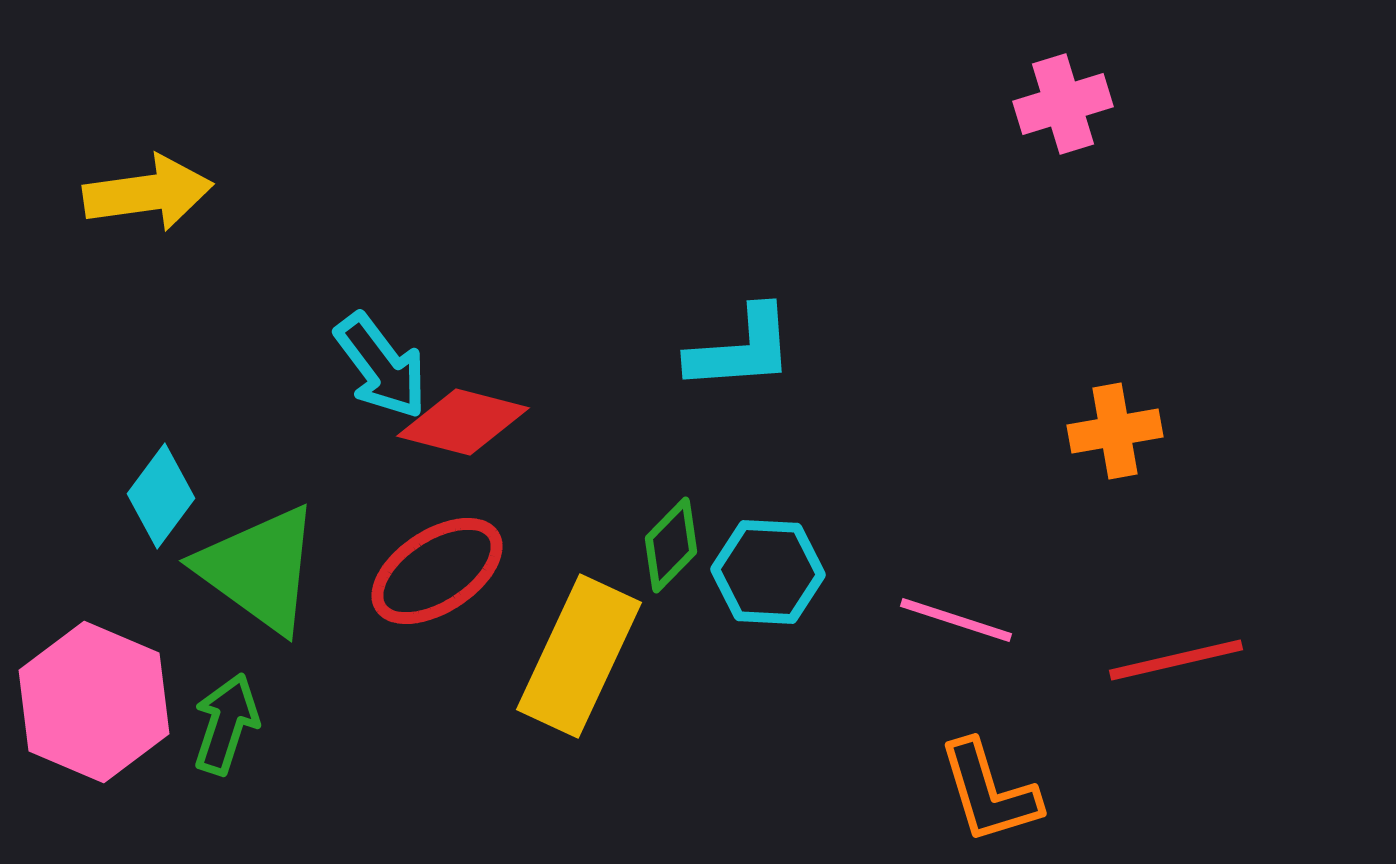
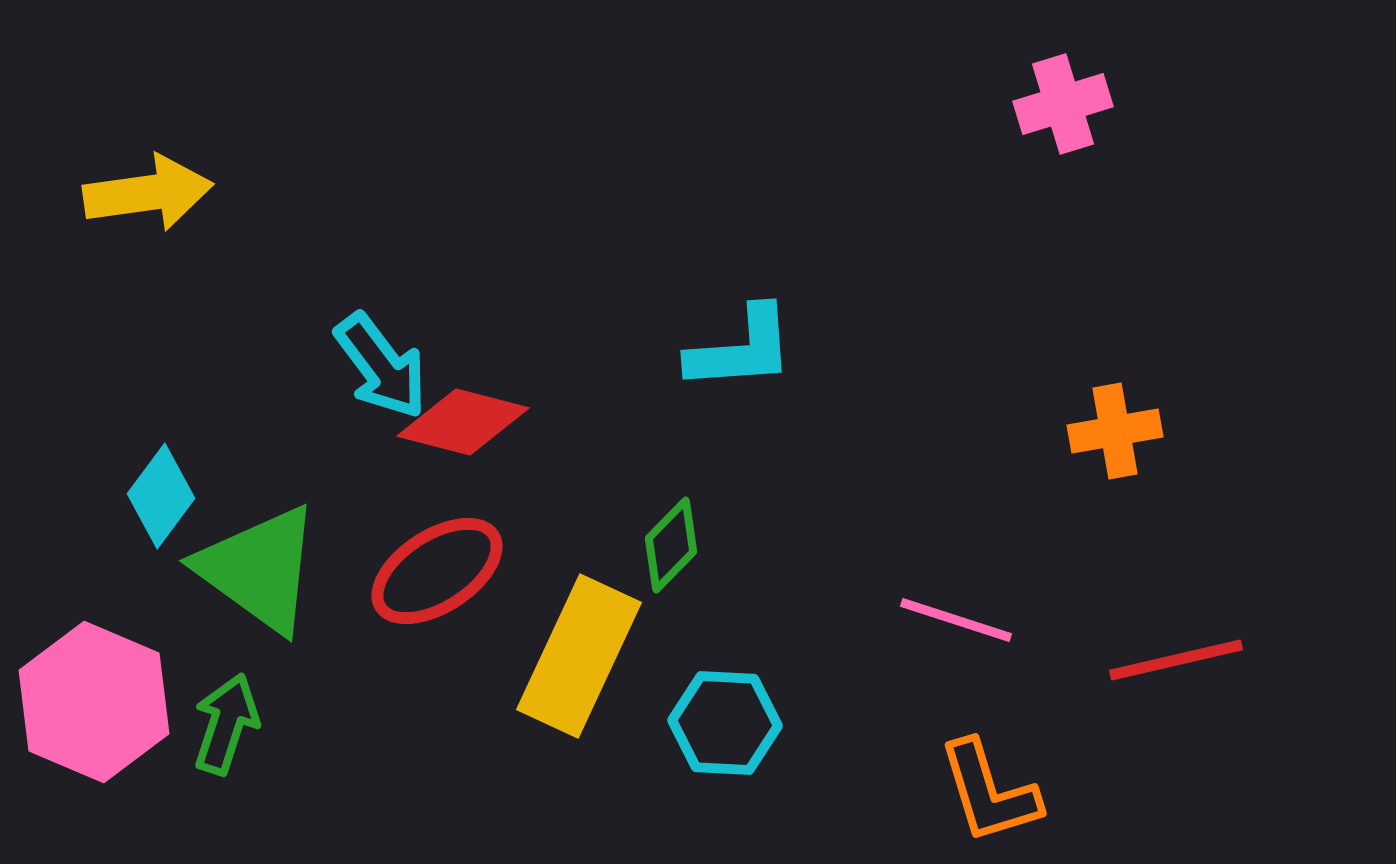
cyan hexagon: moved 43 px left, 151 px down
